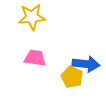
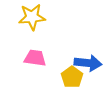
blue arrow: moved 2 px right, 1 px up
yellow pentagon: rotated 10 degrees clockwise
